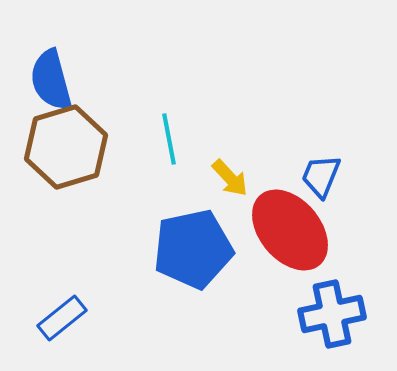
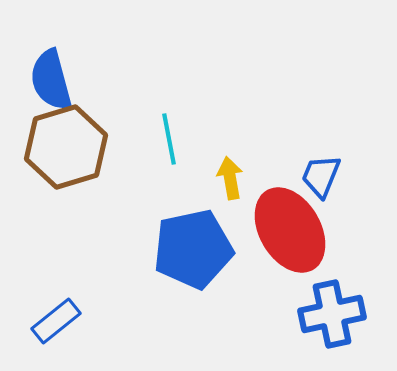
yellow arrow: rotated 147 degrees counterclockwise
red ellipse: rotated 10 degrees clockwise
blue rectangle: moved 6 px left, 3 px down
